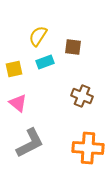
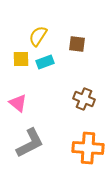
brown square: moved 4 px right, 3 px up
yellow square: moved 7 px right, 10 px up; rotated 12 degrees clockwise
brown cross: moved 2 px right, 3 px down
